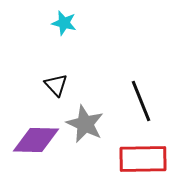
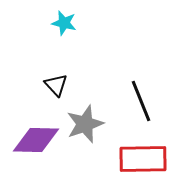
gray star: rotated 27 degrees clockwise
